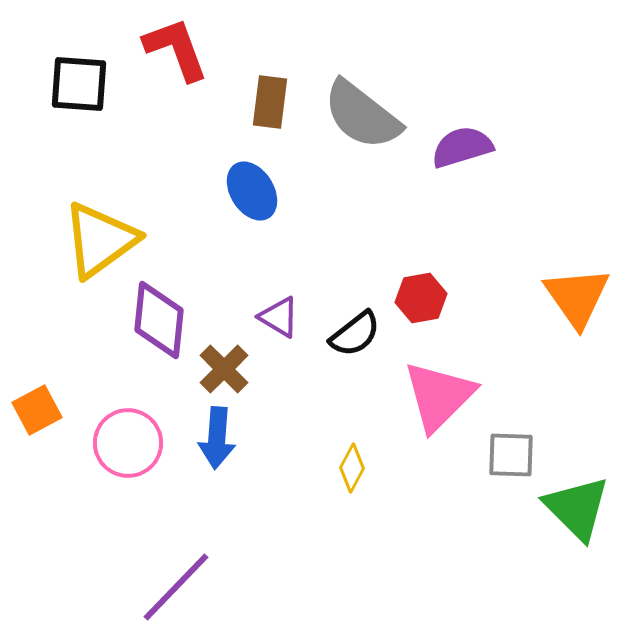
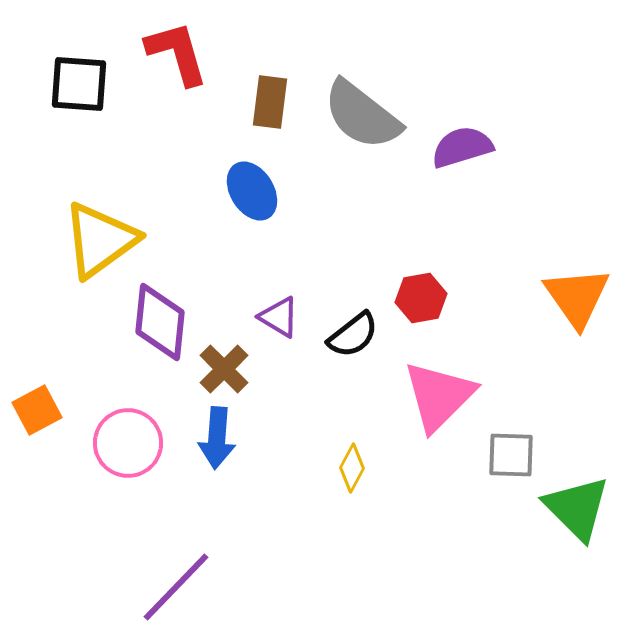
red L-shape: moved 1 px right, 4 px down; rotated 4 degrees clockwise
purple diamond: moved 1 px right, 2 px down
black semicircle: moved 2 px left, 1 px down
